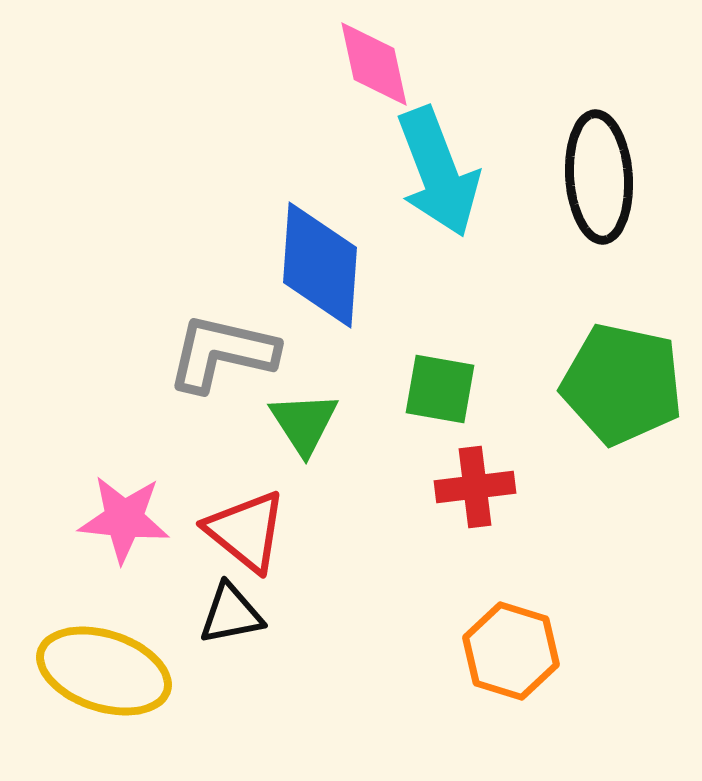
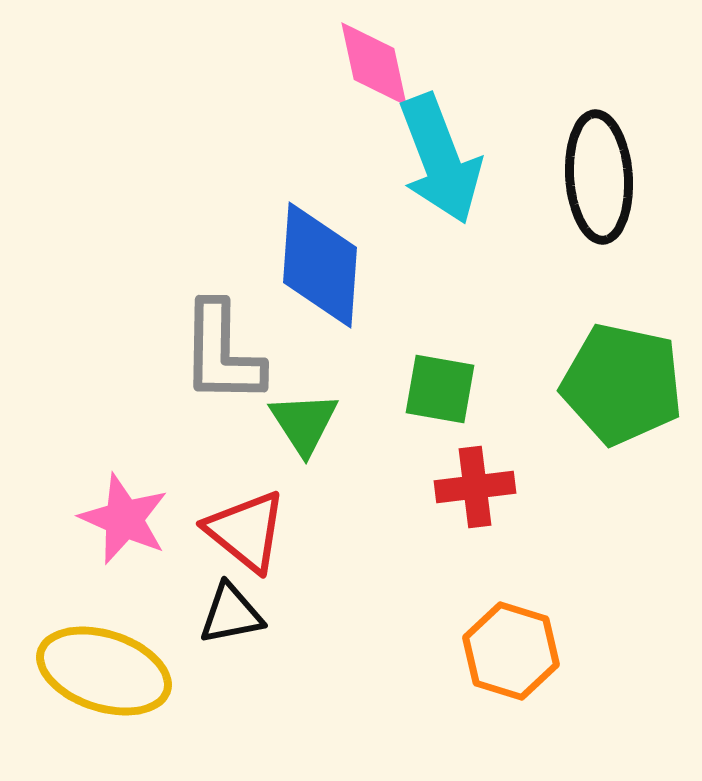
cyan arrow: moved 2 px right, 13 px up
gray L-shape: rotated 102 degrees counterclockwise
pink star: rotated 18 degrees clockwise
